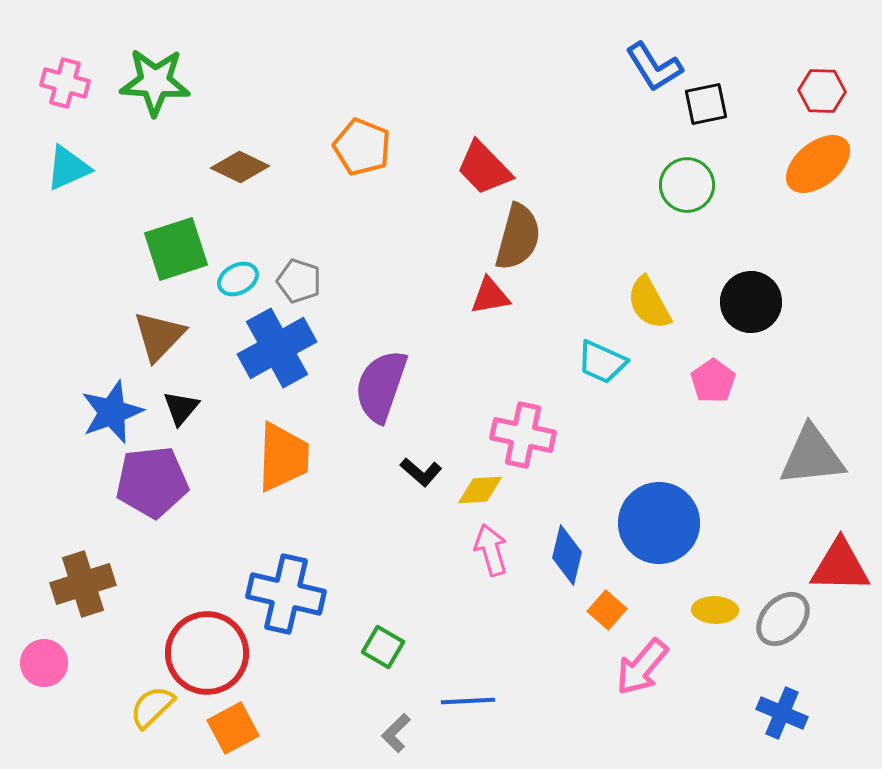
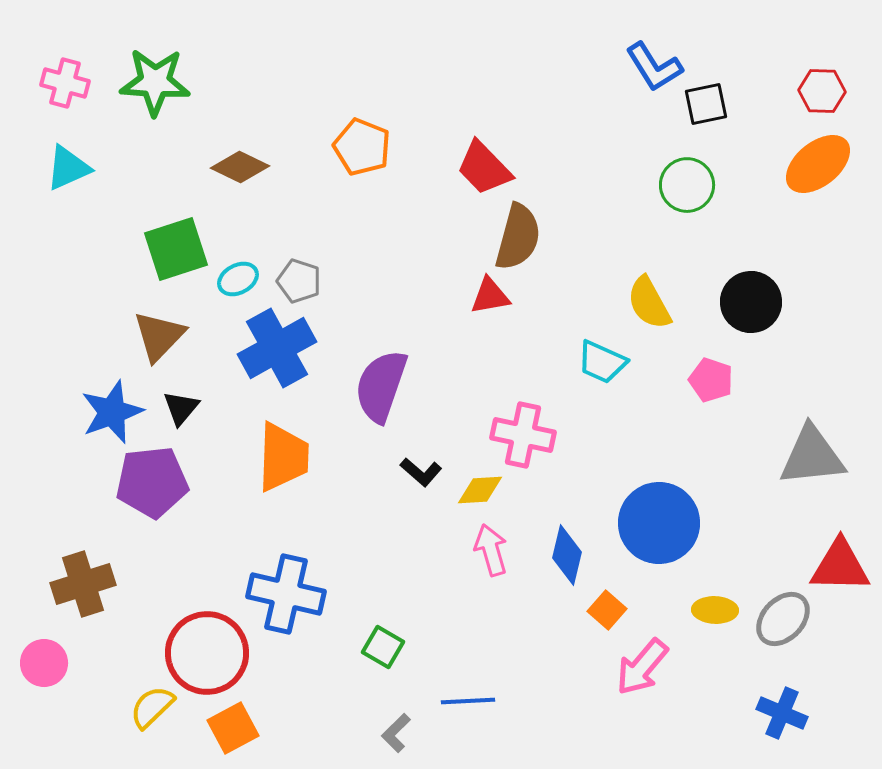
pink pentagon at (713, 381): moved 2 px left, 1 px up; rotated 18 degrees counterclockwise
